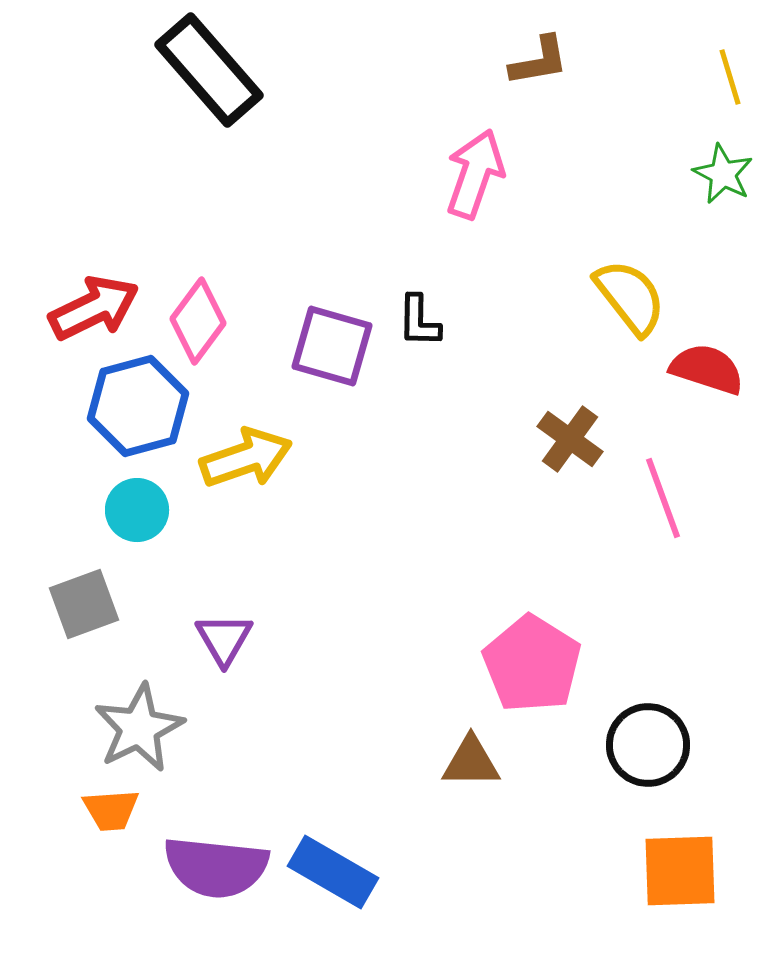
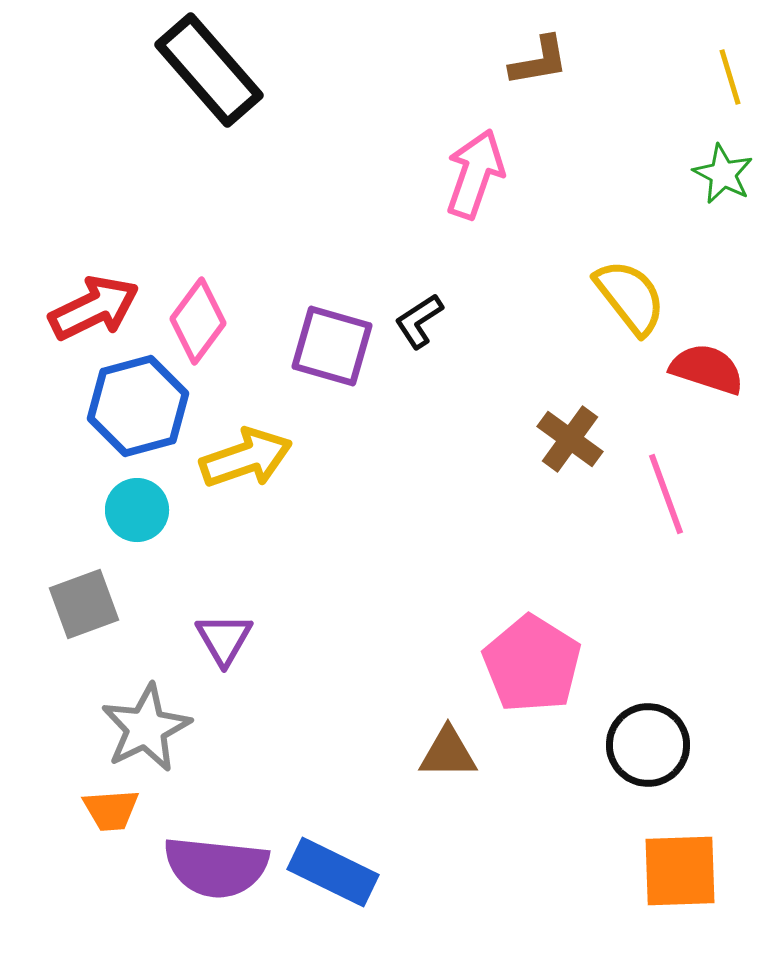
black L-shape: rotated 56 degrees clockwise
pink line: moved 3 px right, 4 px up
gray star: moved 7 px right
brown triangle: moved 23 px left, 9 px up
blue rectangle: rotated 4 degrees counterclockwise
